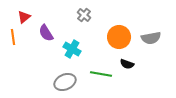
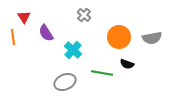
red triangle: rotated 24 degrees counterclockwise
gray semicircle: moved 1 px right
cyan cross: moved 1 px right, 1 px down; rotated 12 degrees clockwise
green line: moved 1 px right, 1 px up
